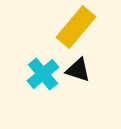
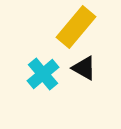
black triangle: moved 6 px right, 2 px up; rotated 12 degrees clockwise
